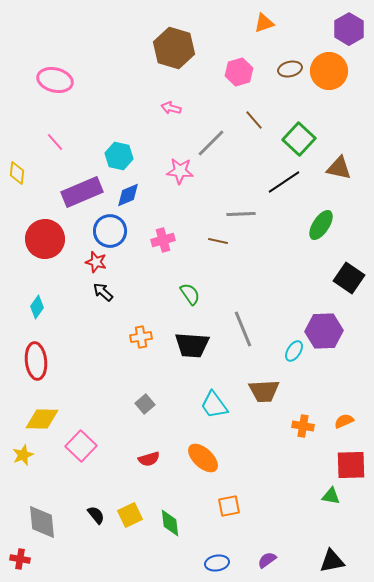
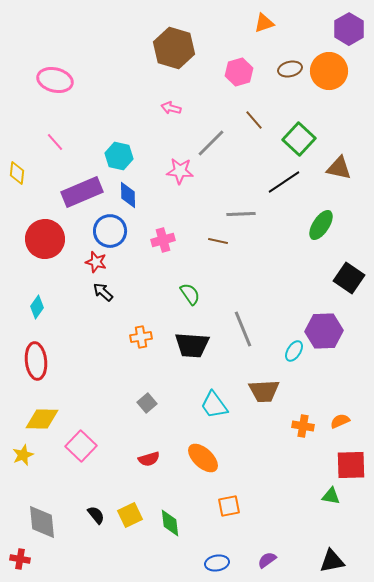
blue diamond at (128, 195): rotated 68 degrees counterclockwise
gray square at (145, 404): moved 2 px right, 1 px up
orange semicircle at (344, 421): moved 4 px left
